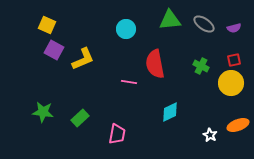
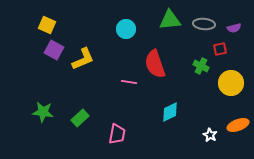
gray ellipse: rotated 30 degrees counterclockwise
red square: moved 14 px left, 11 px up
red semicircle: rotated 8 degrees counterclockwise
